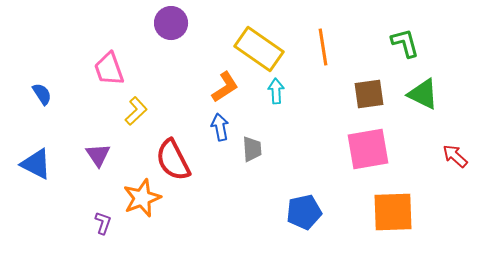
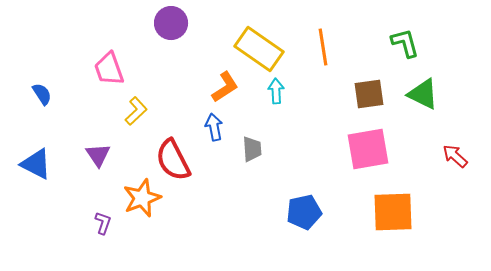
blue arrow: moved 6 px left
